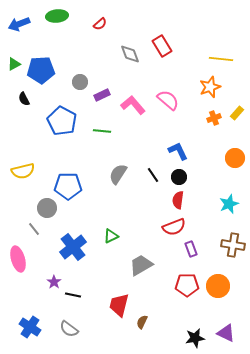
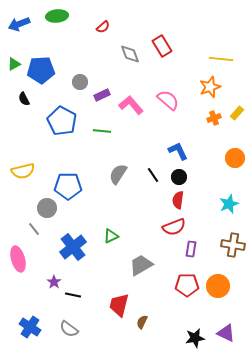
red semicircle at (100, 24): moved 3 px right, 3 px down
pink L-shape at (133, 105): moved 2 px left
purple rectangle at (191, 249): rotated 28 degrees clockwise
